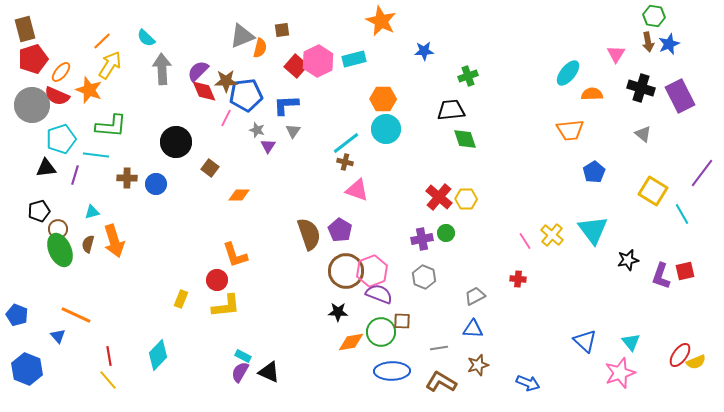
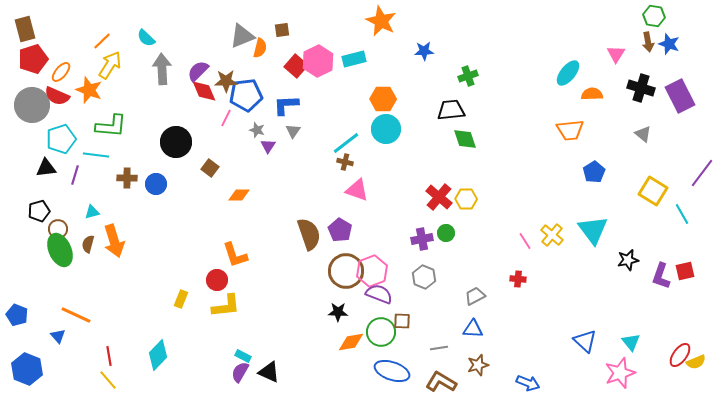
blue star at (669, 44): rotated 30 degrees counterclockwise
blue ellipse at (392, 371): rotated 20 degrees clockwise
